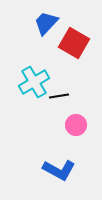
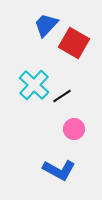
blue trapezoid: moved 2 px down
cyan cross: moved 3 px down; rotated 16 degrees counterclockwise
black line: moved 3 px right; rotated 24 degrees counterclockwise
pink circle: moved 2 px left, 4 px down
